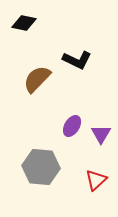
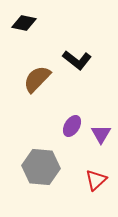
black L-shape: rotated 12 degrees clockwise
